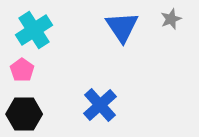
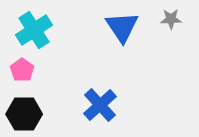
gray star: rotated 20 degrees clockwise
